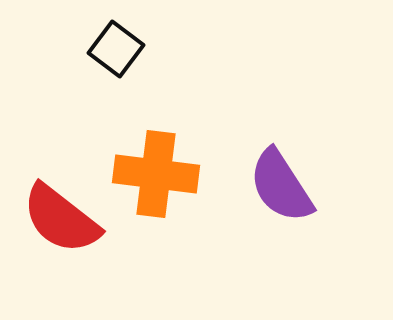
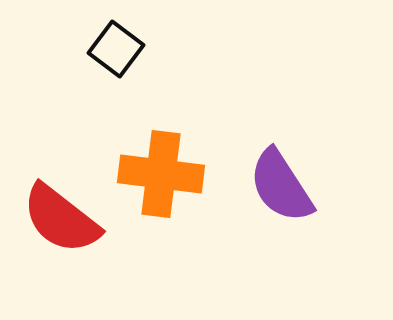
orange cross: moved 5 px right
